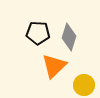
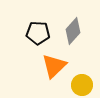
gray diamond: moved 4 px right, 6 px up; rotated 24 degrees clockwise
yellow circle: moved 2 px left
